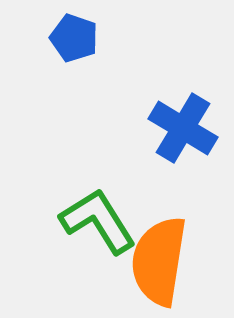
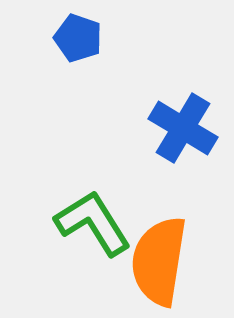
blue pentagon: moved 4 px right
green L-shape: moved 5 px left, 2 px down
